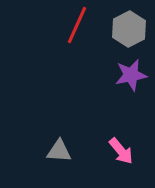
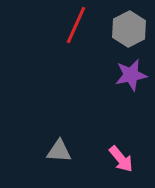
red line: moved 1 px left
pink arrow: moved 8 px down
